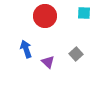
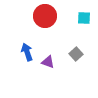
cyan square: moved 5 px down
blue arrow: moved 1 px right, 3 px down
purple triangle: rotated 24 degrees counterclockwise
